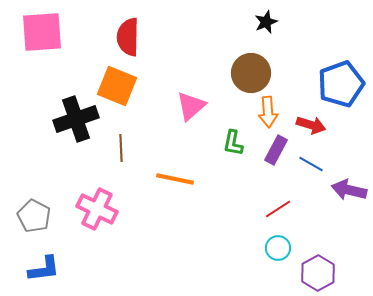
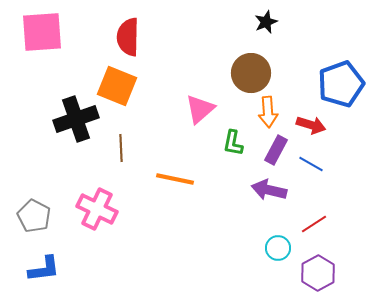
pink triangle: moved 9 px right, 3 px down
purple arrow: moved 80 px left
red line: moved 36 px right, 15 px down
